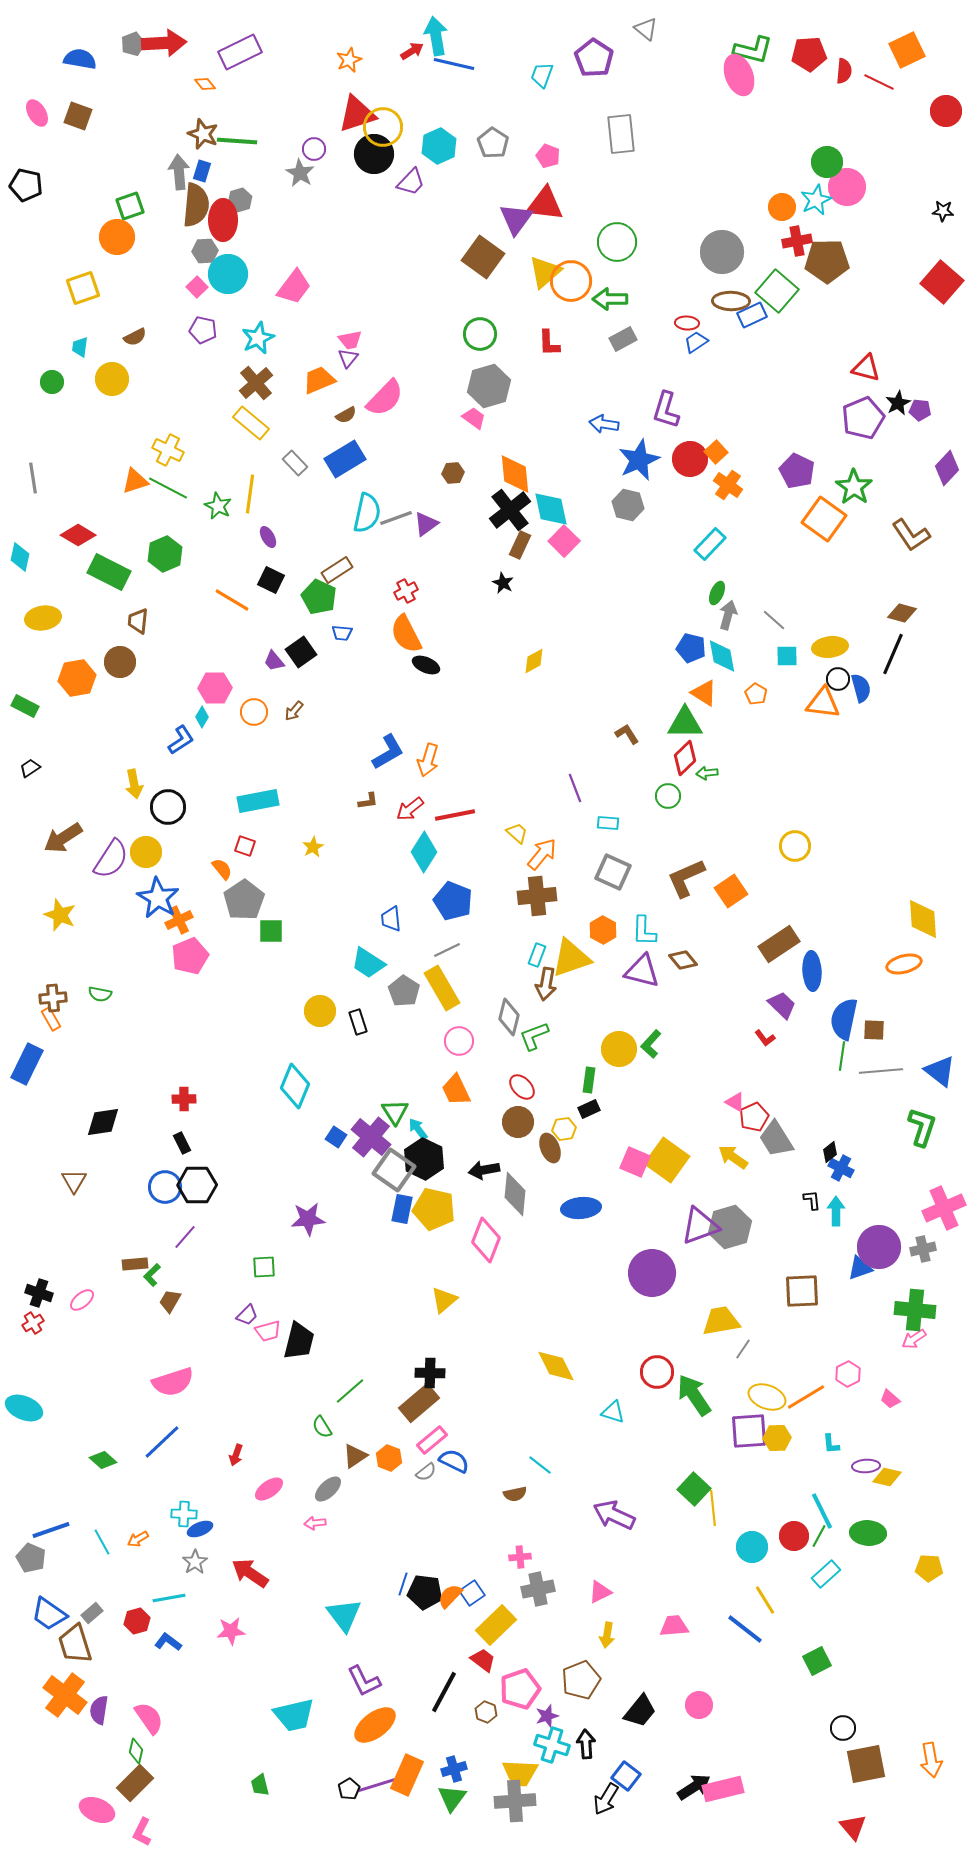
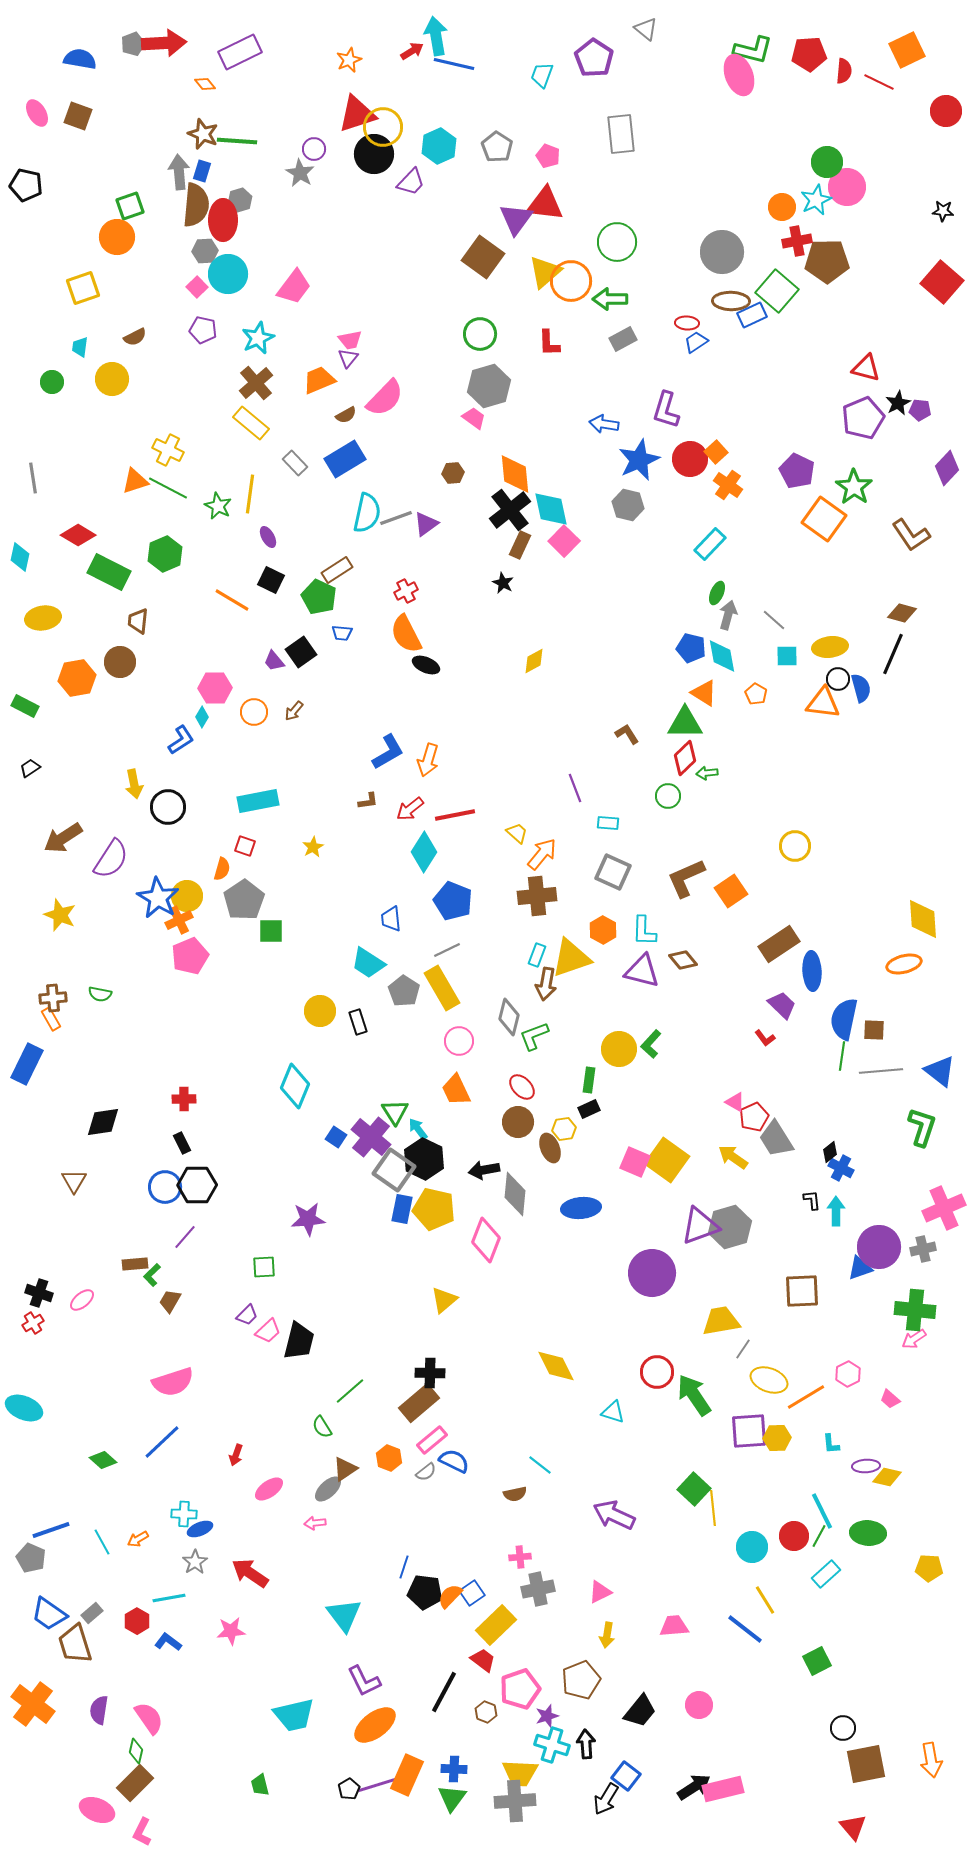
gray pentagon at (493, 143): moved 4 px right, 4 px down
yellow circle at (146, 852): moved 41 px right, 44 px down
orange semicircle at (222, 869): rotated 55 degrees clockwise
pink trapezoid at (268, 1331): rotated 28 degrees counterclockwise
yellow ellipse at (767, 1397): moved 2 px right, 17 px up
brown triangle at (355, 1456): moved 10 px left, 13 px down
blue line at (403, 1584): moved 1 px right, 17 px up
red hexagon at (137, 1621): rotated 15 degrees counterclockwise
orange cross at (65, 1695): moved 32 px left, 9 px down
blue cross at (454, 1769): rotated 20 degrees clockwise
